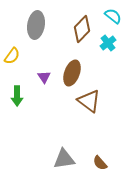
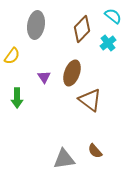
green arrow: moved 2 px down
brown triangle: moved 1 px right, 1 px up
brown semicircle: moved 5 px left, 12 px up
